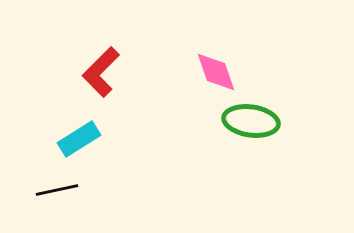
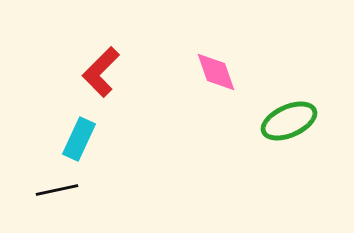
green ellipse: moved 38 px right; rotated 32 degrees counterclockwise
cyan rectangle: rotated 33 degrees counterclockwise
